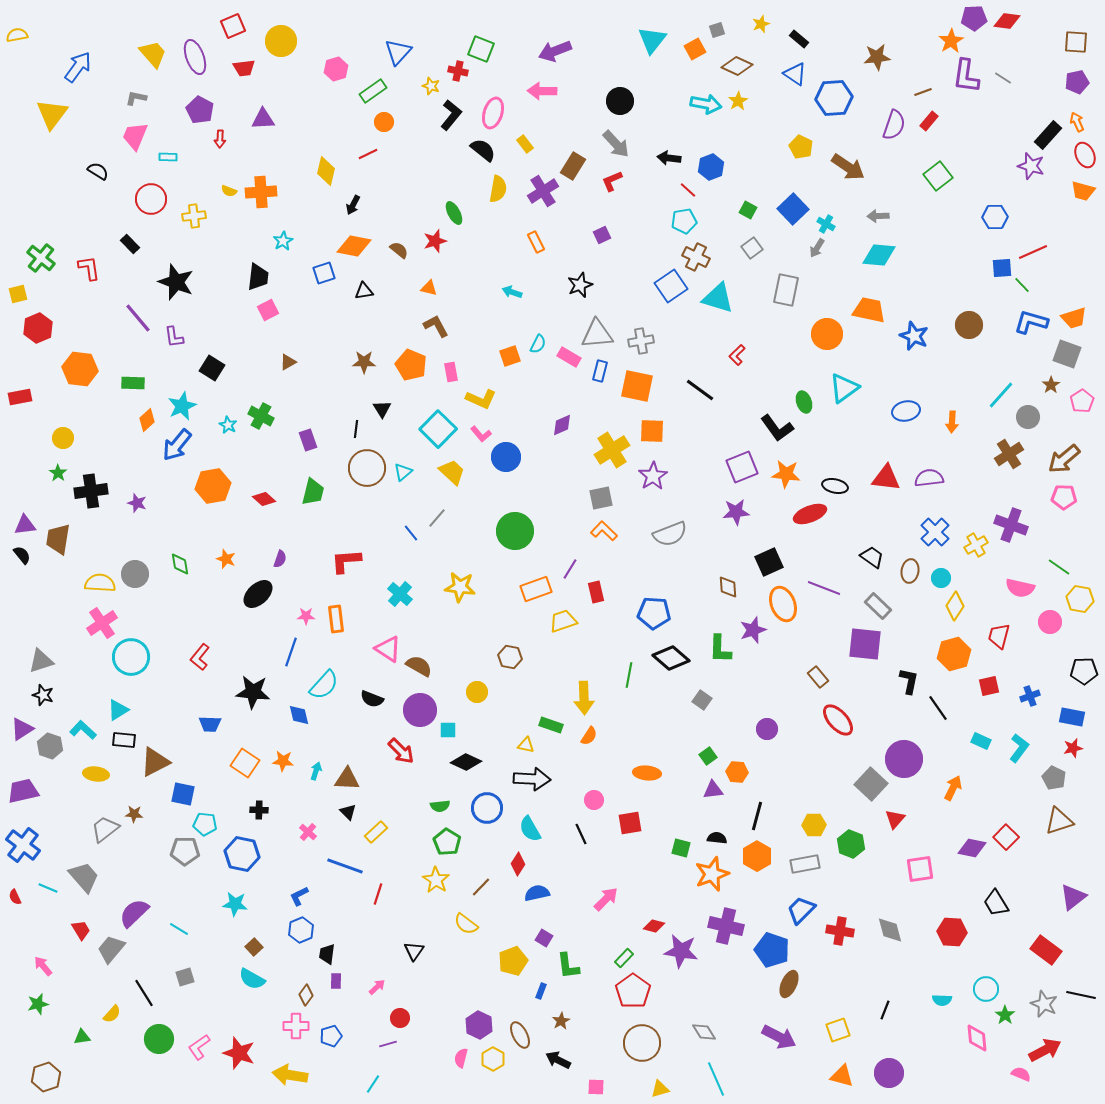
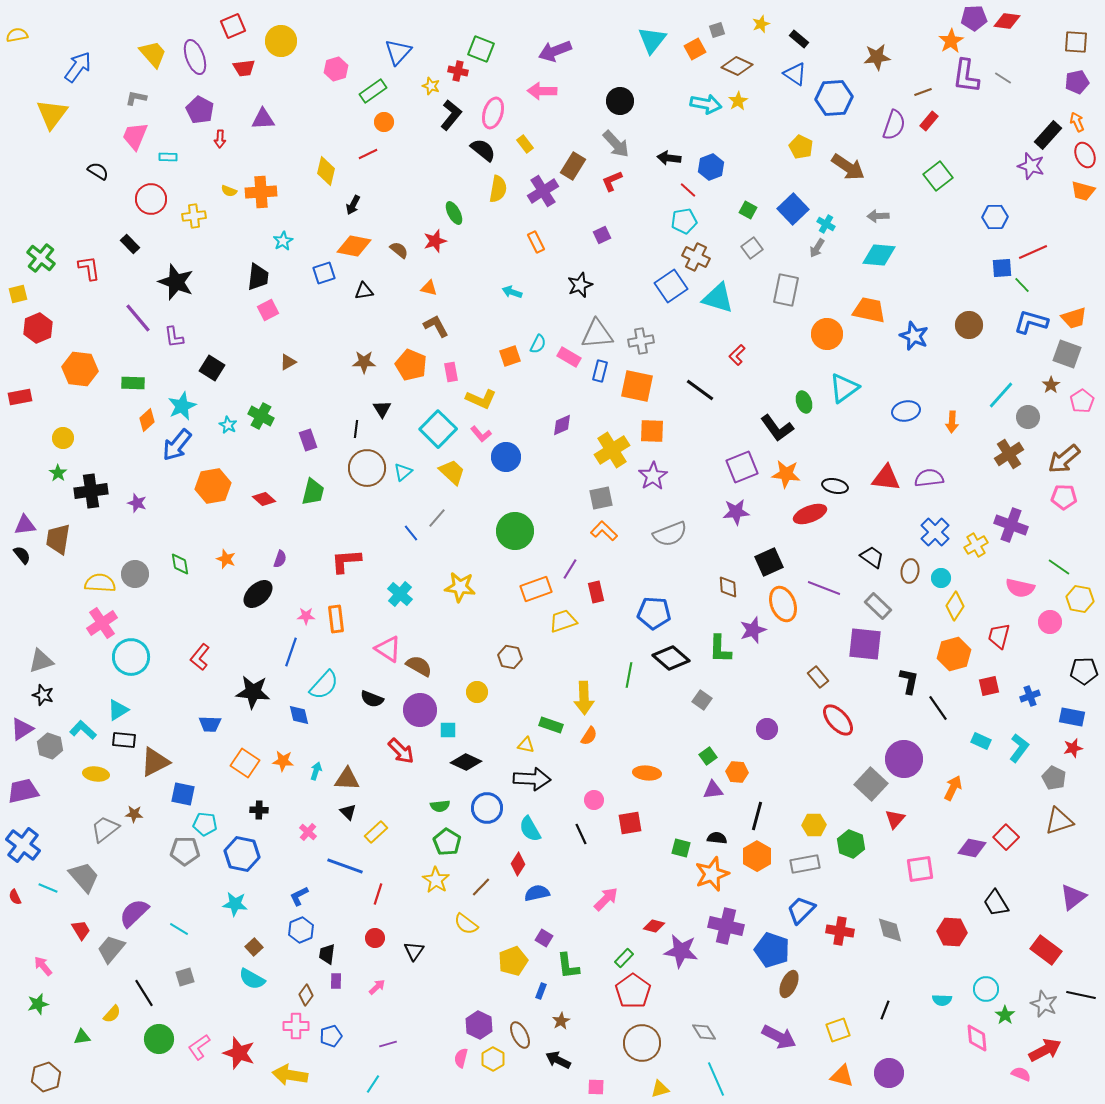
red circle at (400, 1018): moved 25 px left, 80 px up
